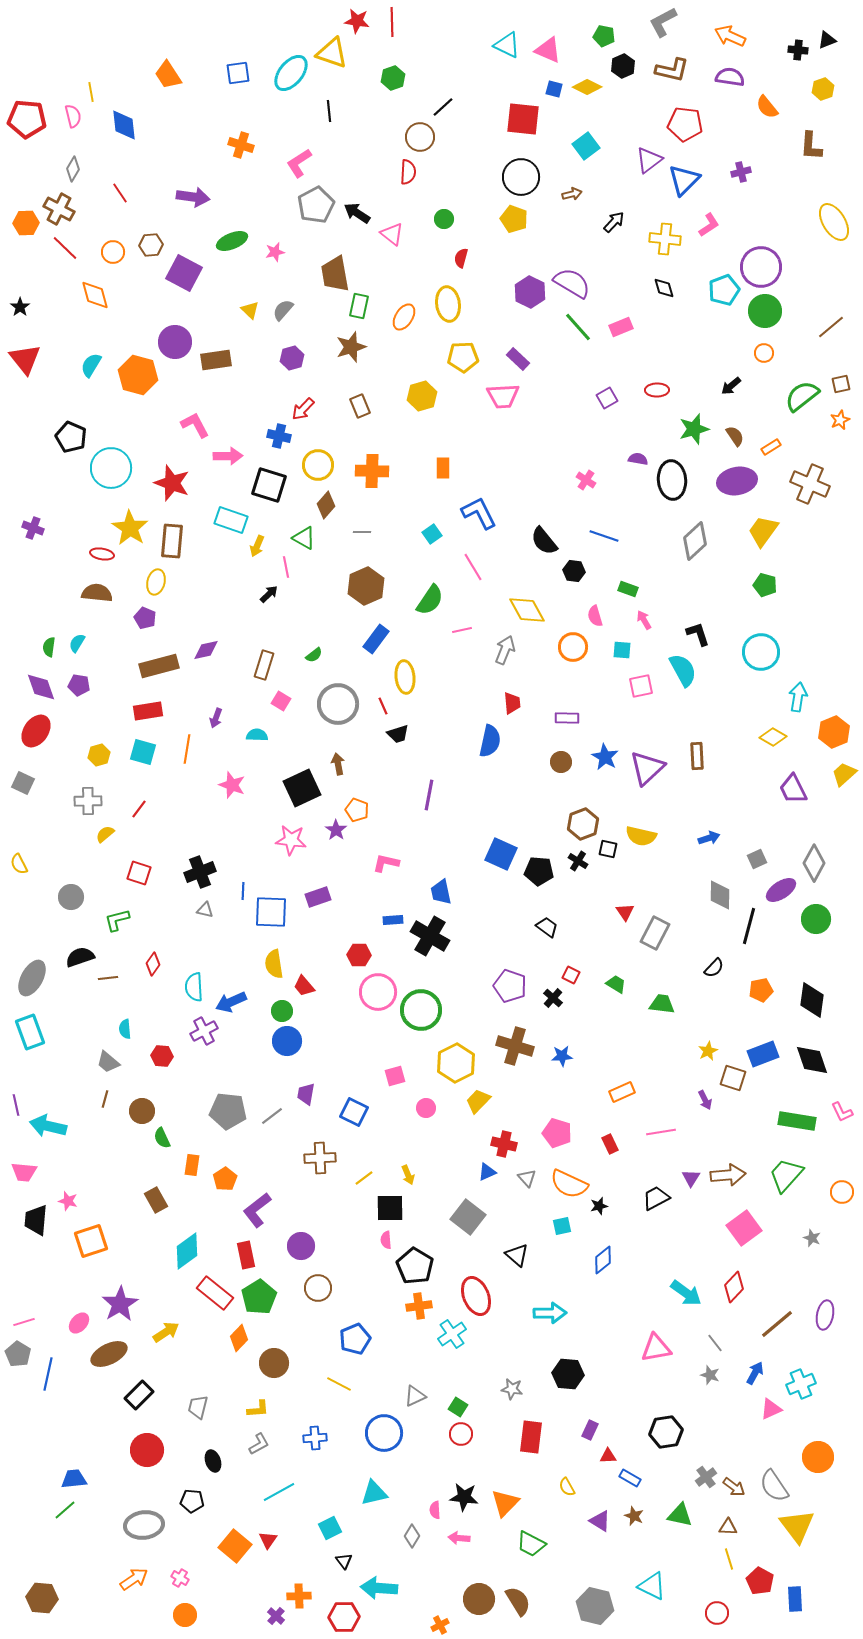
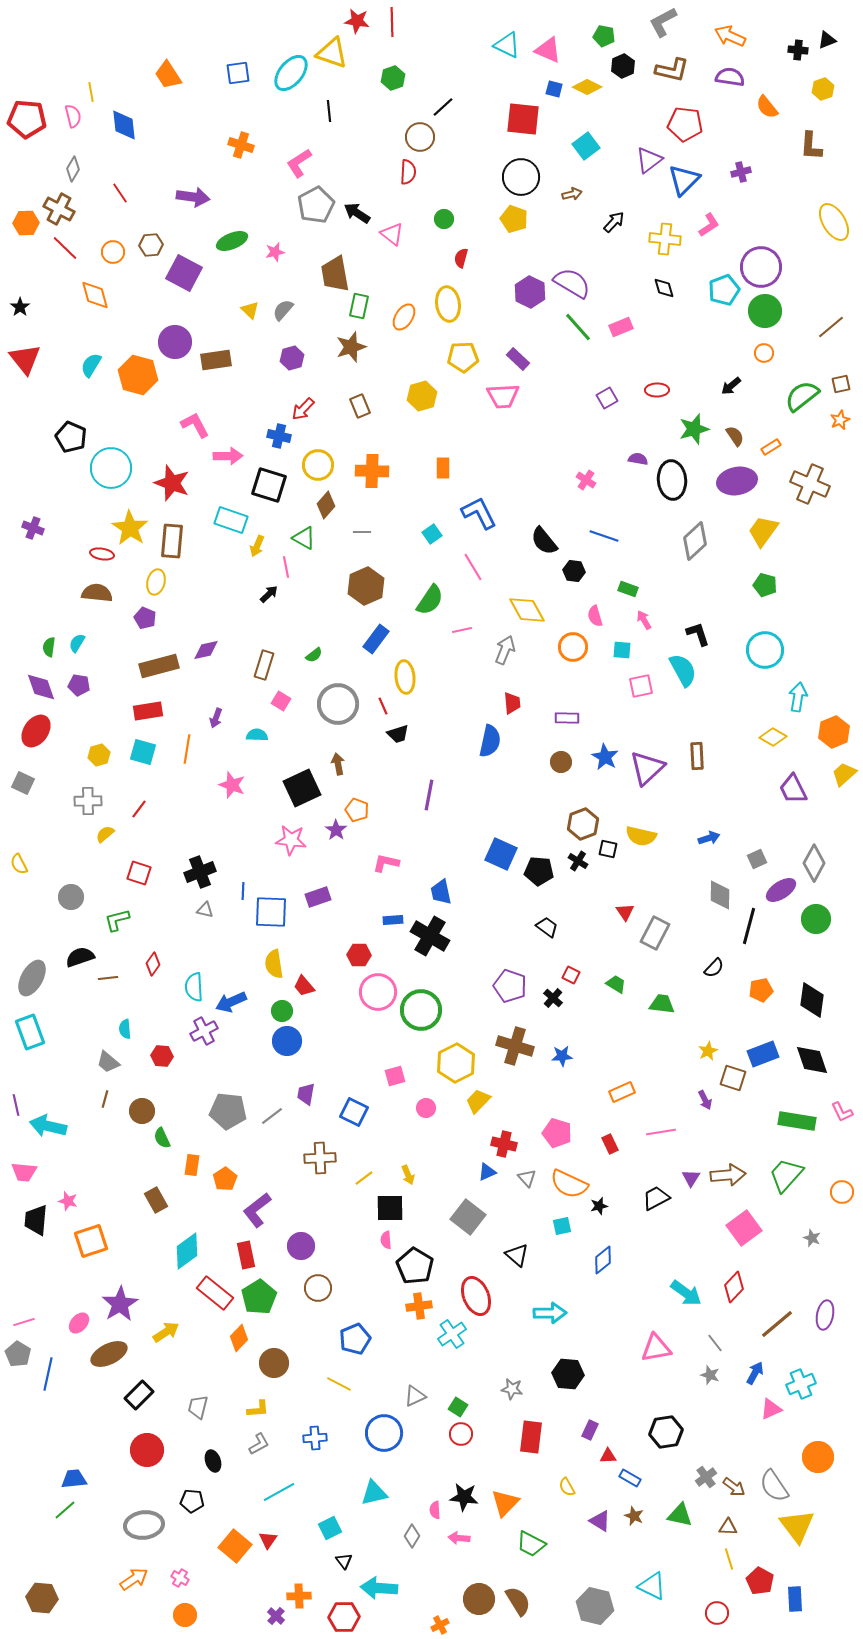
cyan circle at (761, 652): moved 4 px right, 2 px up
